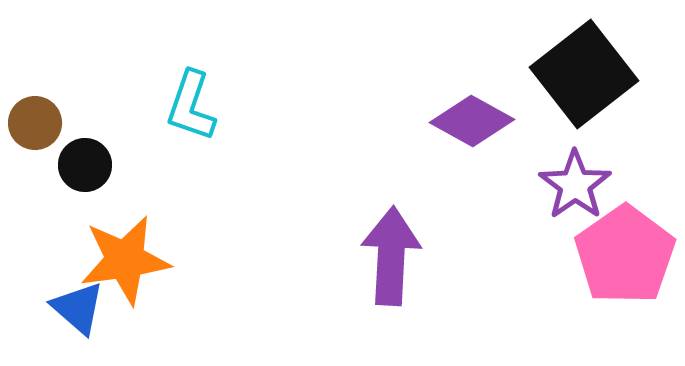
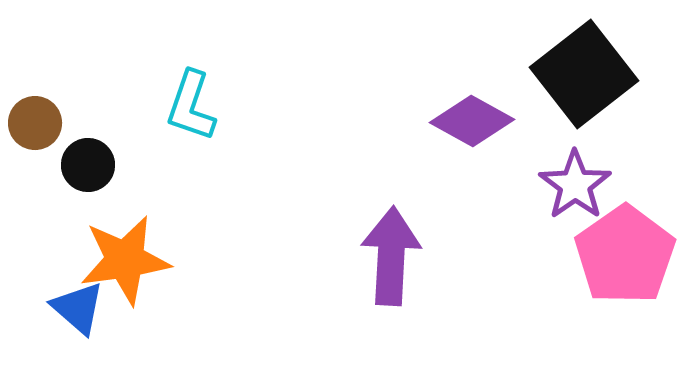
black circle: moved 3 px right
